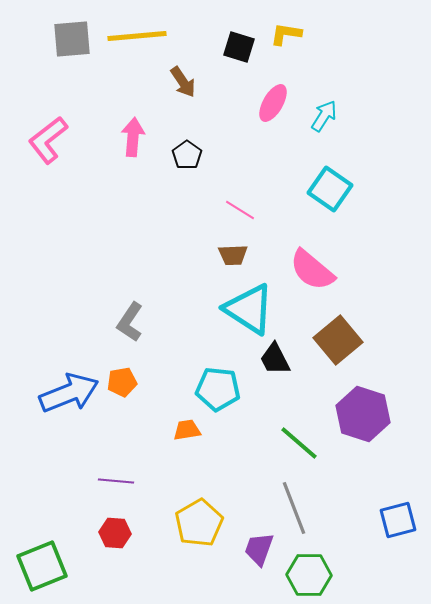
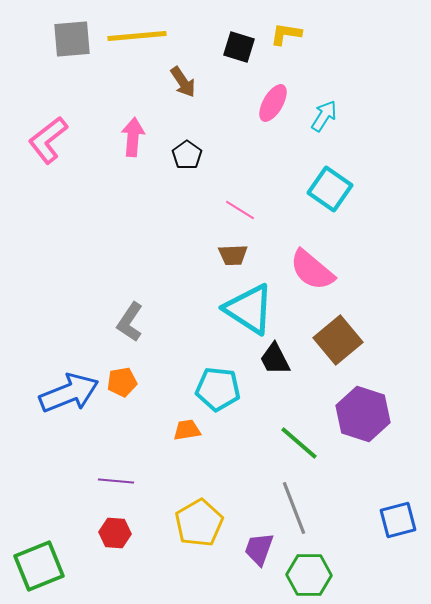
green square: moved 3 px left
